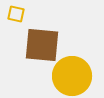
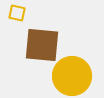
yellow square: moved 1 px right, 1 px up
